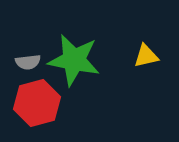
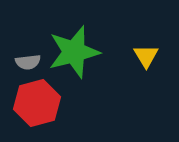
yellow triangle: rotated 48 degrees counterclockwise
green star: moved 8 px up; rotated 26 degrees counterclockwise
